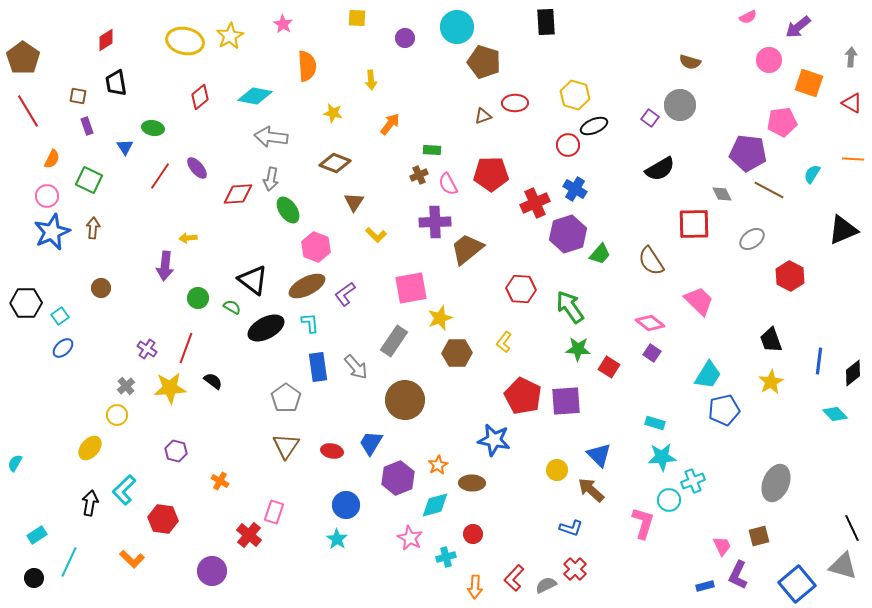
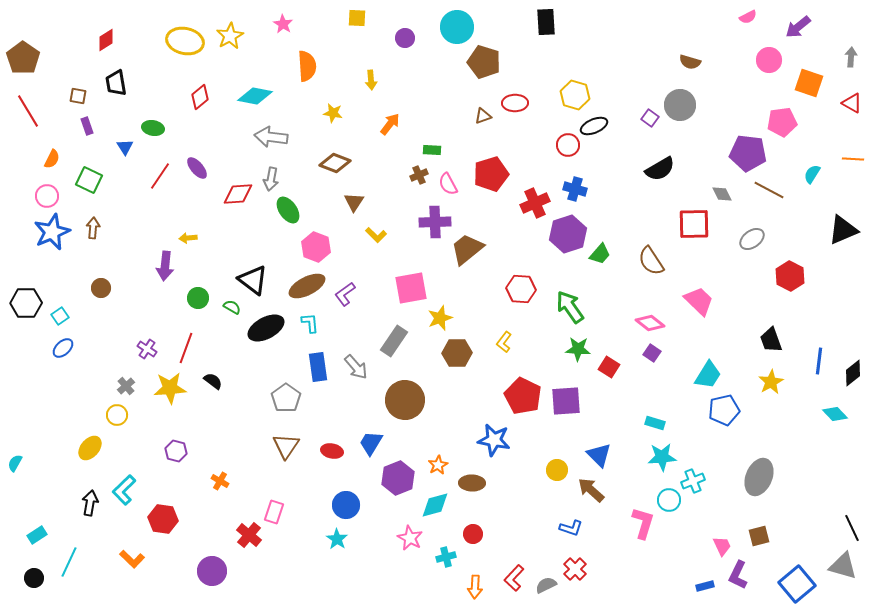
red pentagon at (491, 174): rotated 16 degrees counterclockwise
blue cross at (575, 189): rotated 15 degrees counterclockwise
gray ellipse at (776, 483): moved 17 px left, 6 px up
